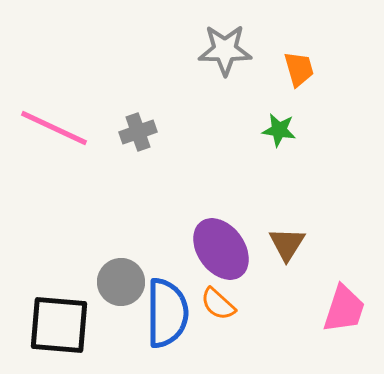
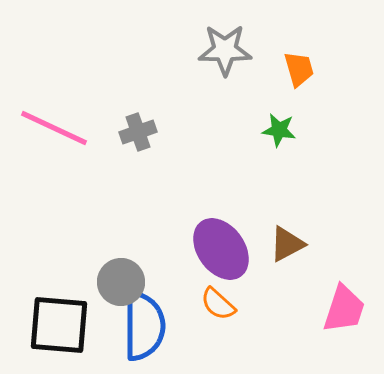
brown triangle: rotated 30 degrees clockwise
blue semicircle: moved 23 px left, 13 px down
